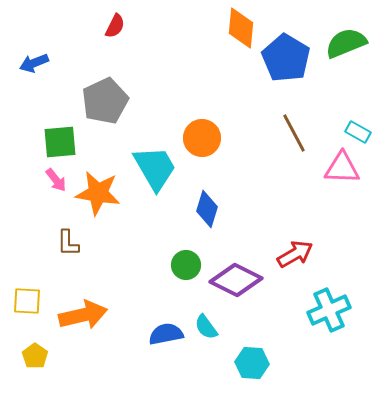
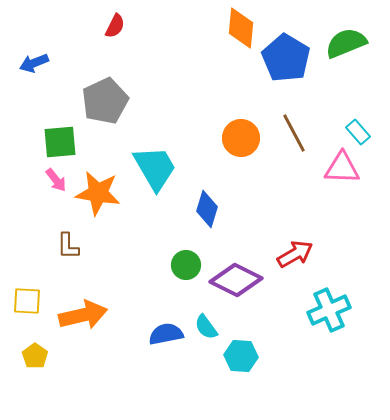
cyan rectangle: rotated 20 degrees clockwise
orange circle: moved 39 px right
brown L-shape: moved 3 px down
cyan hexagon: moved 11 px left, 7 px up
